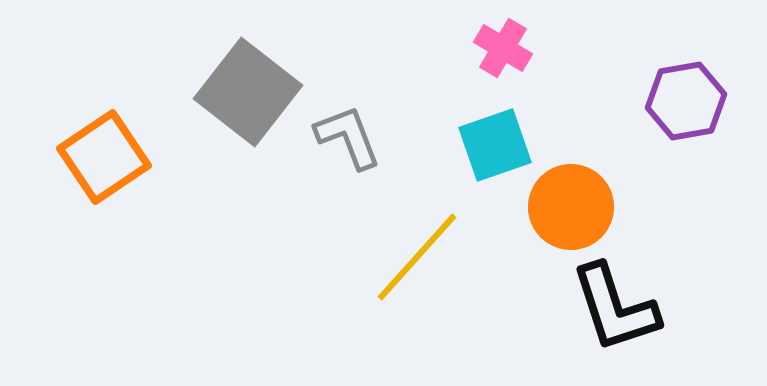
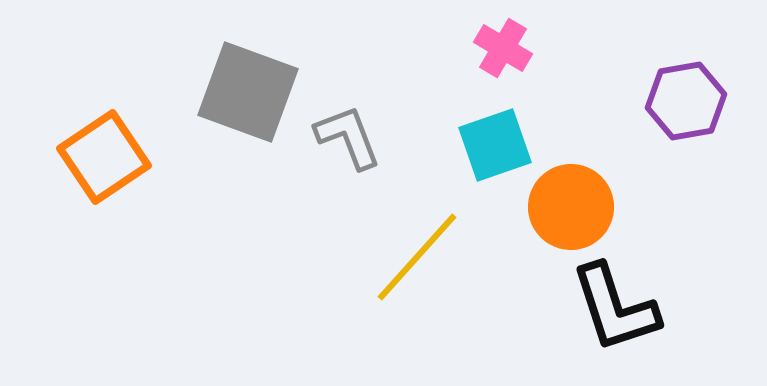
gray square: rotated 18 degrees counterclockwise
